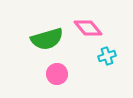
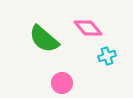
green semicircle: moved 3 px left; rotated 56 degrees clockwise
pink circle: moved 5 px right, 9 px down
